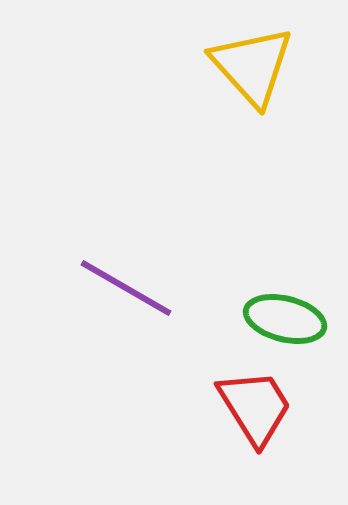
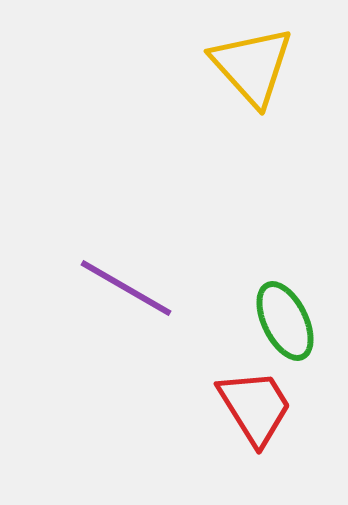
green ellipse: moved 2 px down; rotated 50 degrees clockwise
